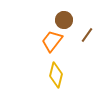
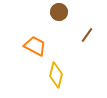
brown circle: moved 5 px left, 8 px up
orange trapezoid: moved 17 px left, 5 px down; rotated 80 degrees clockwise
